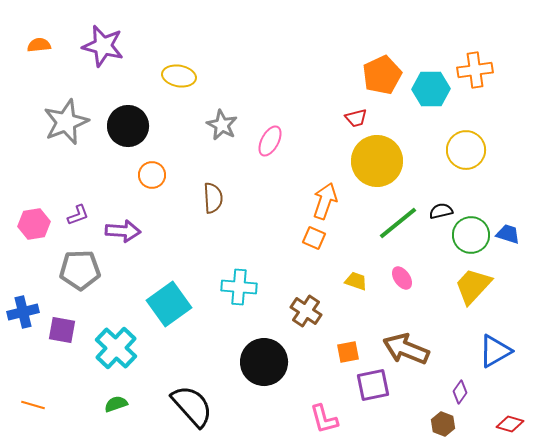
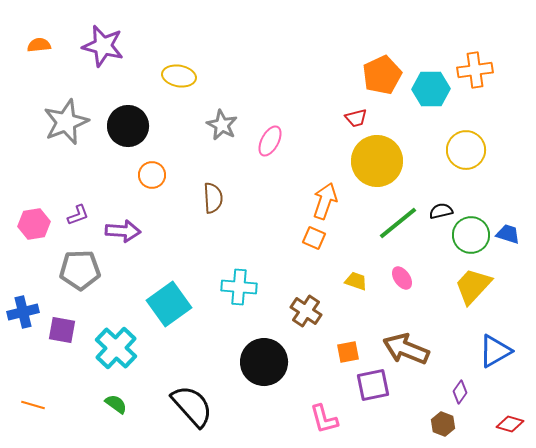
green semicircle at (116, 404): rotated 55 degrees clockwise
